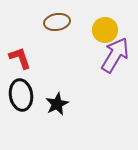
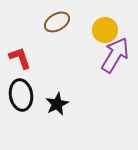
brown ellipse: rotated 20 degrees counterclockwise
